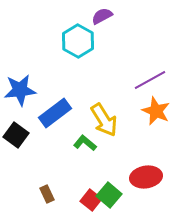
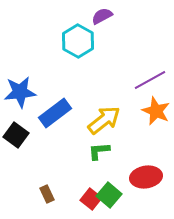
blue star: moved 2 px down
yellow arrow: rotated 96 degrees counterclockwise
green L-shape: moved 14 px right, 8 px down; rotated 45 degrees counterclockwise
red square: moved 1 px up
